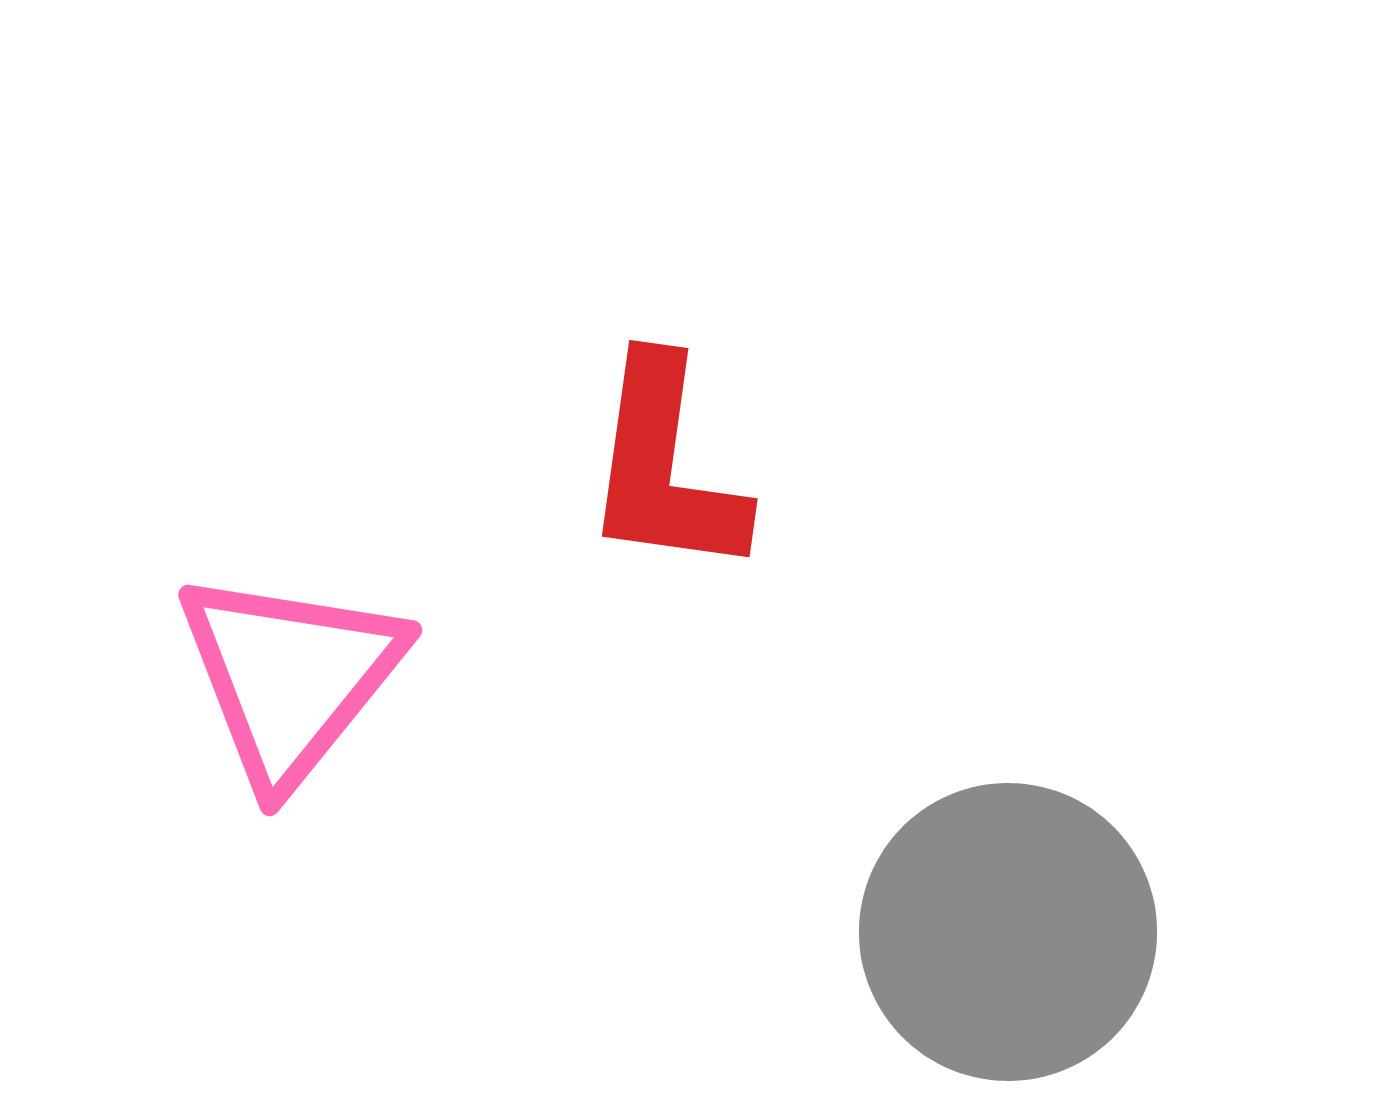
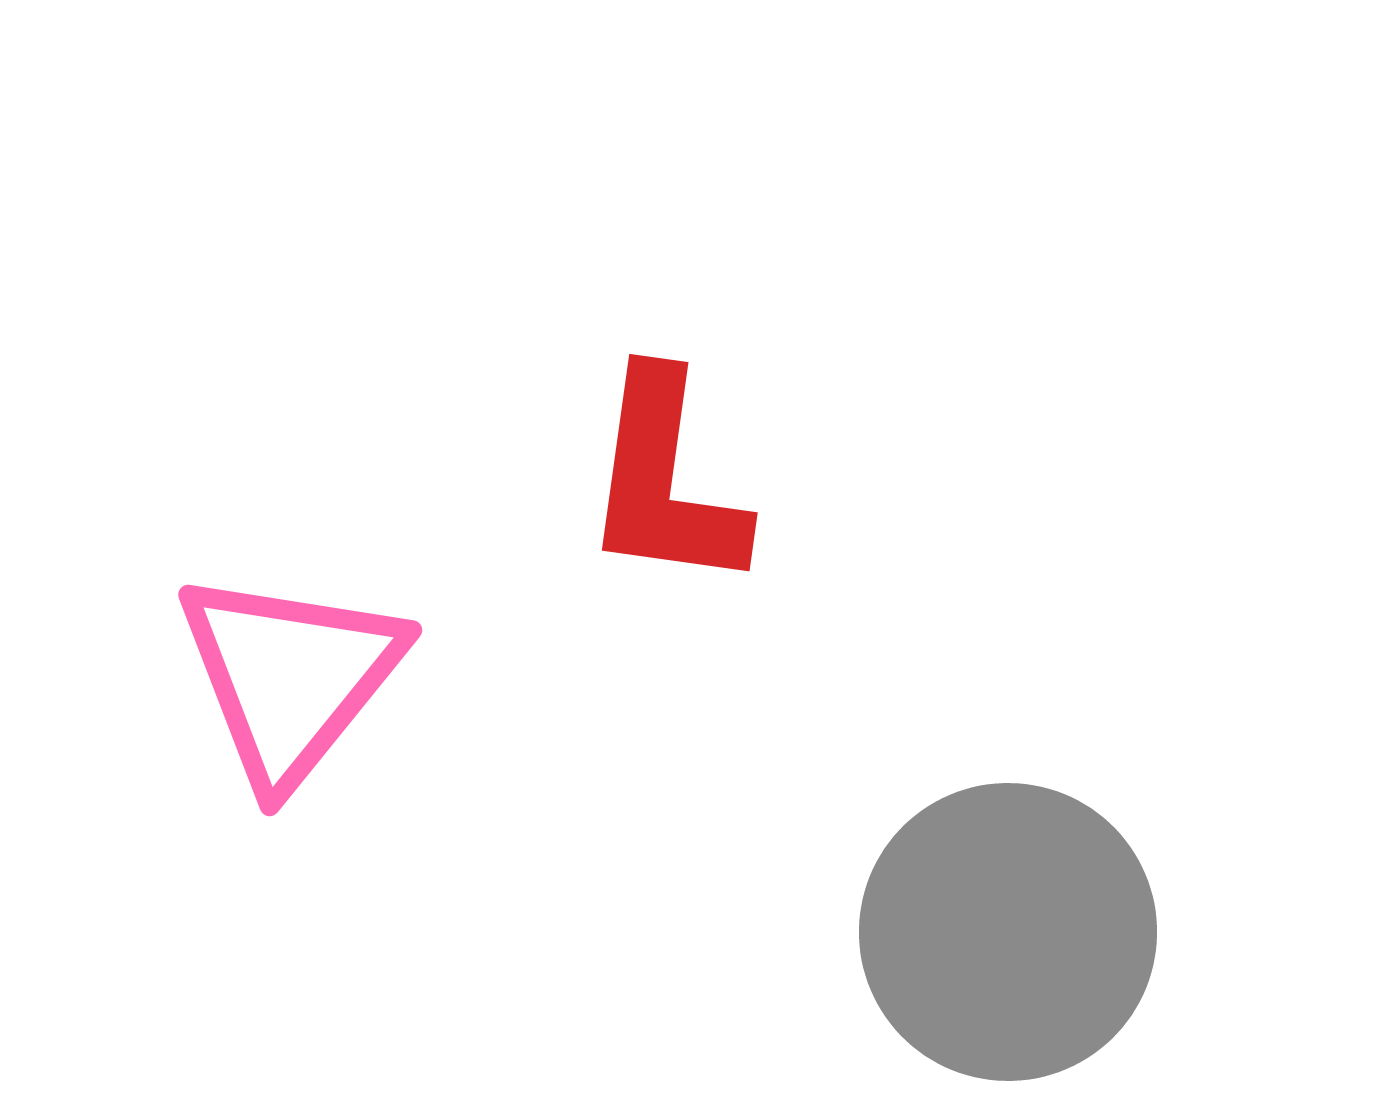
red L-shape: moved 14 px down
